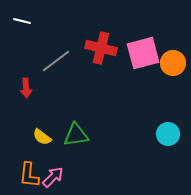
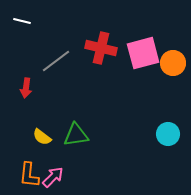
red arrow: rotated 12 degrees clockwise
